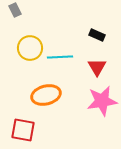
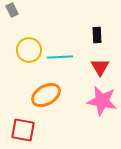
gray rectangle: moved 3 px left
black rectangle: rotated 63 degrees clockwise
yellow circle: moved 1 px left, 2 px down
red triangle: moved 3 px right
orange ellipse: rotated 16 degrees counterclockwise
pink star: rotated 20 degrees clockwise
